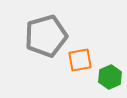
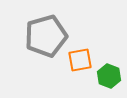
green hexagon: moved 1 px left, 1 px up; rotated 15 degrees counterclockwise
